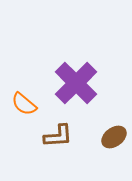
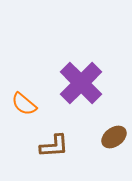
purple cross: moved 5 px right
brown L-shape: moved 4 px left, 10 px down
